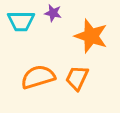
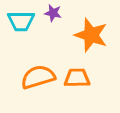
orange star: moved 1 px up
orange trapezoid: rotated 64 degrees clockwise
